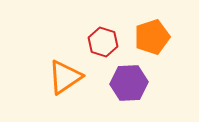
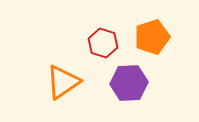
red hexagon: moved 1 px down
orange triangle: moved 2 px left, 5 px down
